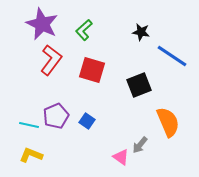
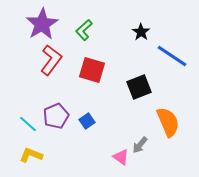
purple star: rotated 16 degrees clockwise
black star: rotated 24 degrees clockwise
black square: moved 2 px down
blue square: rotated 21 degrees clockwise
cyan line: moved 1 px left, 1 px up; rotated 30 degrees clockwise
